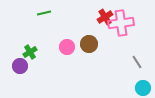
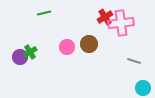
gray line: moved 3 px left, 1 px up; rotated 40 degrees counterclockwise
purple circle: moved 9 px up
